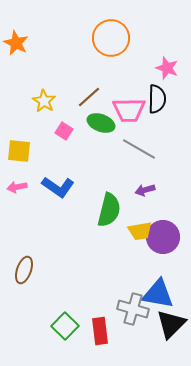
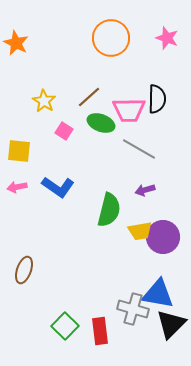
pink star: moved 30 px up
